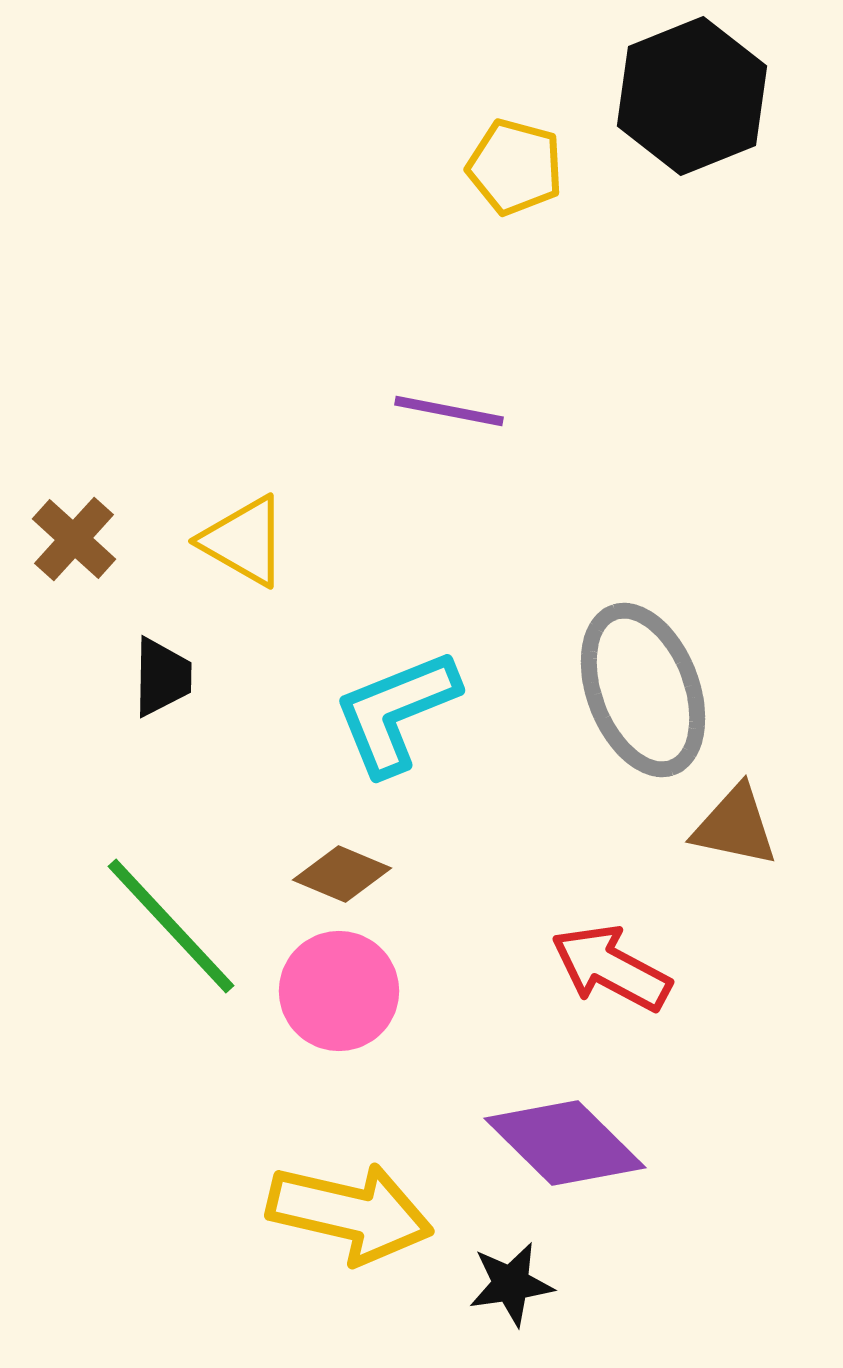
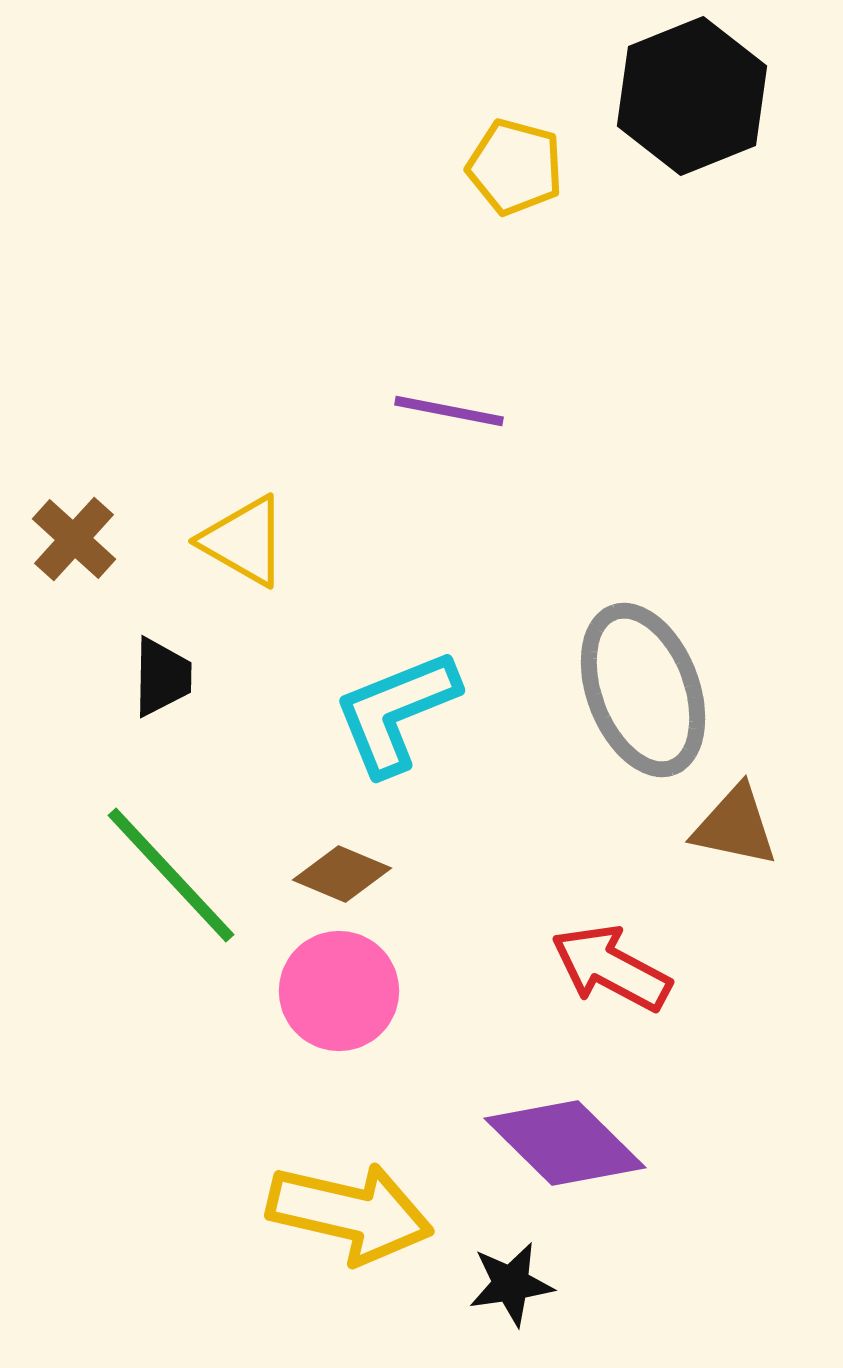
green line: moved 51 px up
